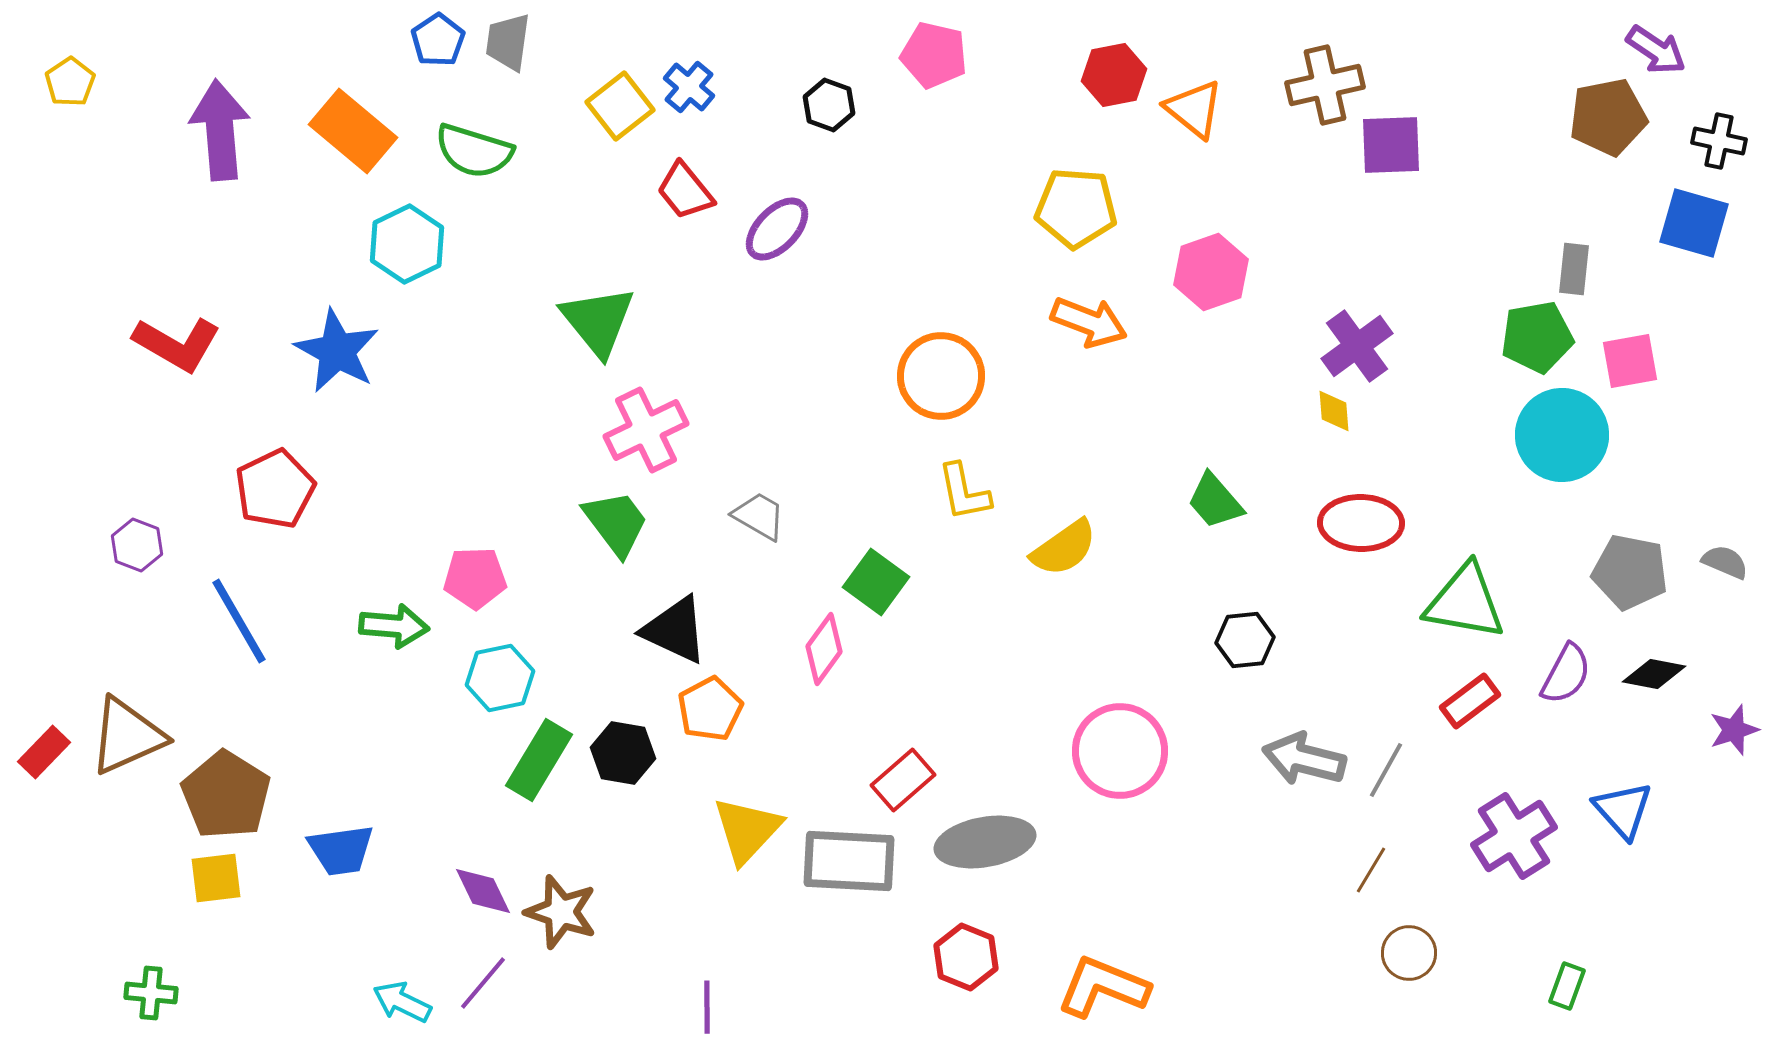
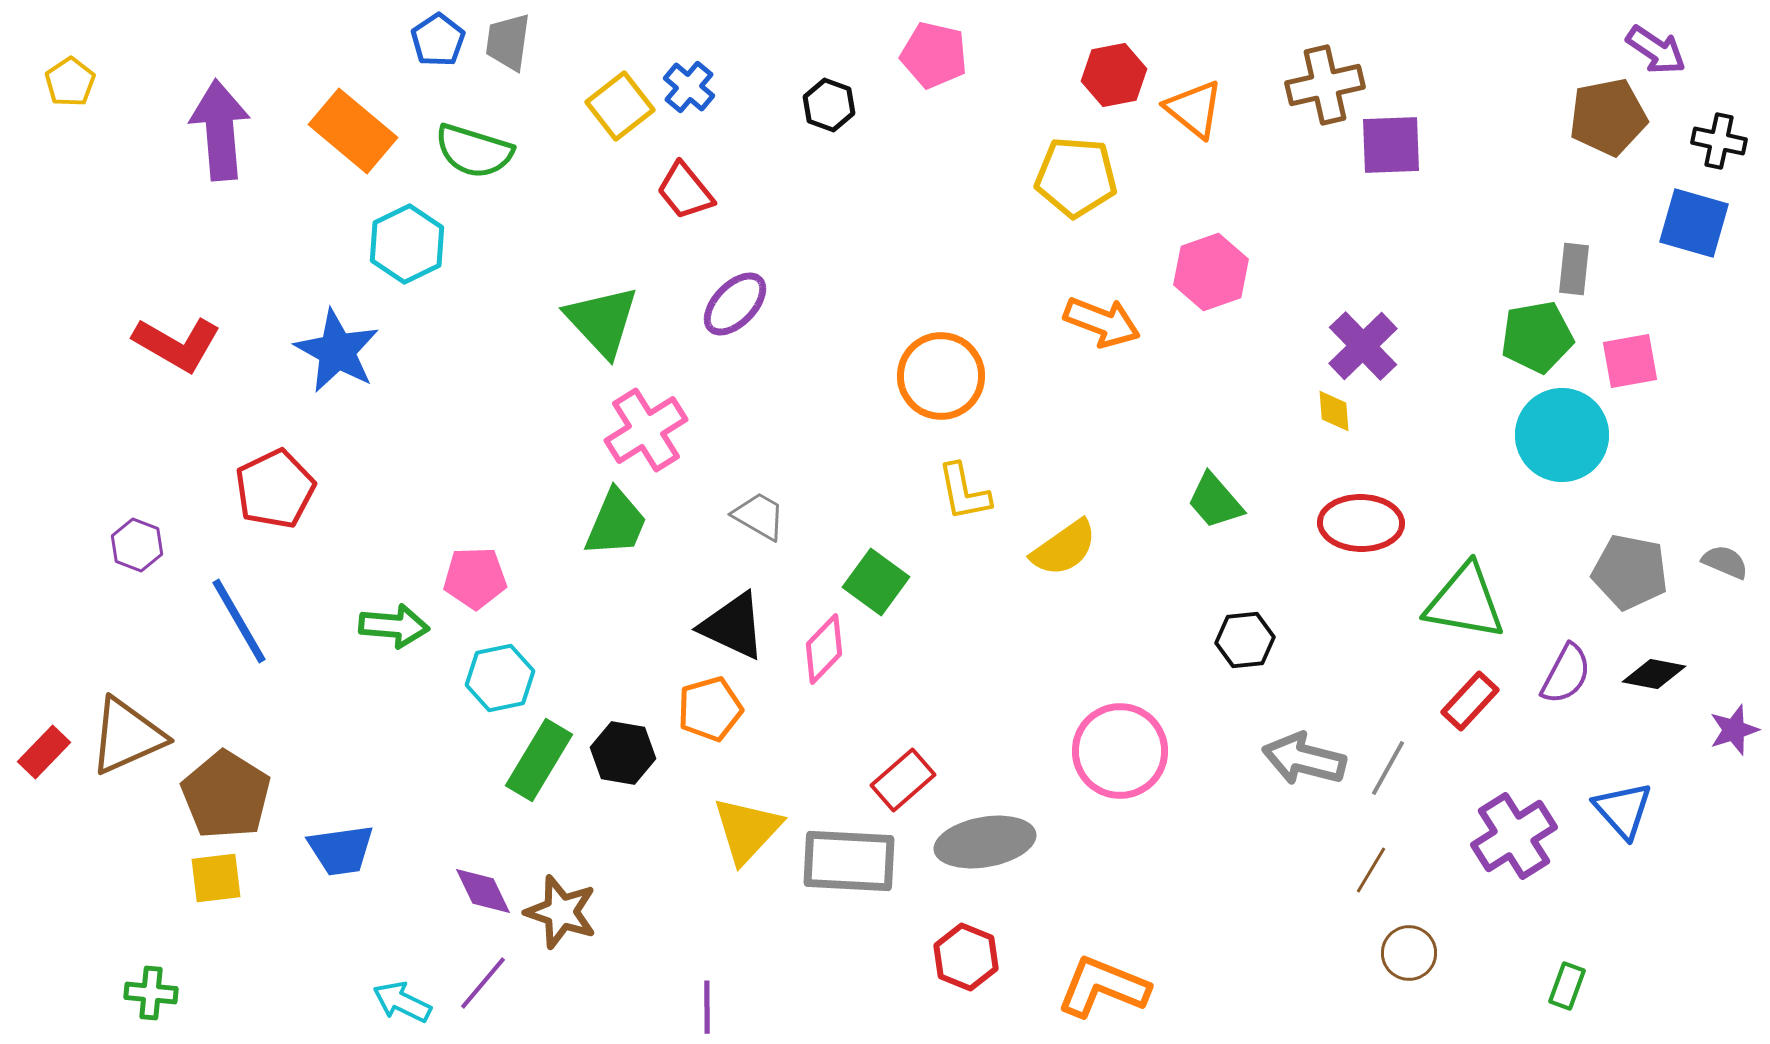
yellow pentagon at (1076, 208): moved 31 px up
purple ellipse at (777, 229): moved 42 px left, 75 px down
green triangle at (598, 321): moved 4 px right; rotated 4 degrees counterclockwise
orange arrow at (1089, 322): moved 13 px right
purple cross at (1357, 346): moved 6 px right; rotated 8 degrees counterclockwise
pink cross at (646, 430): rotated 6 degrees counterclockwise
green trapezoid at (616, 523): rotated 60 degrees clockwise
black triangle at (675, 630): moved 58 px right, 4 px up
pink diamond at (824, 649): rotated 8 degrees clockwise
red rectangle at (1470, 701): rotated 10 degrees counterclockwise
orange pentagon at (710, 709): rotated 12 degrees clockwise
gray line at (1386, 770): moved 2 px right, 2 px up
